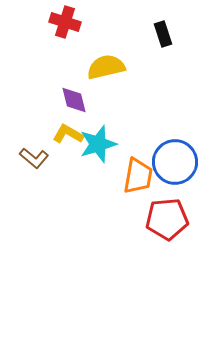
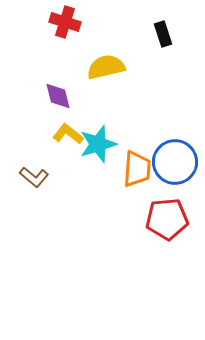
purple diamond: moved 16 px left, 4 px up
yellow L-shape: rotated 8 degrees clockwise
brown L-shape: moved 19 px down
orange trapezoid: moved 1 px left, 7 px up; rotated 6 degrees counterclockwise
